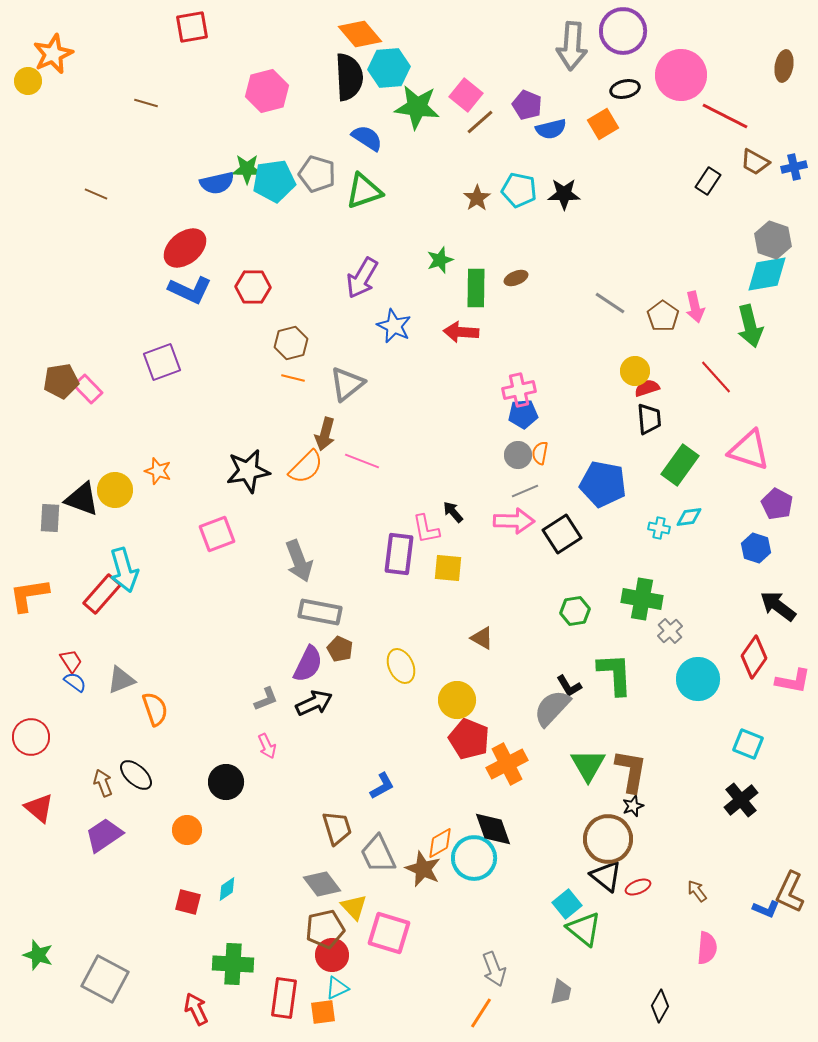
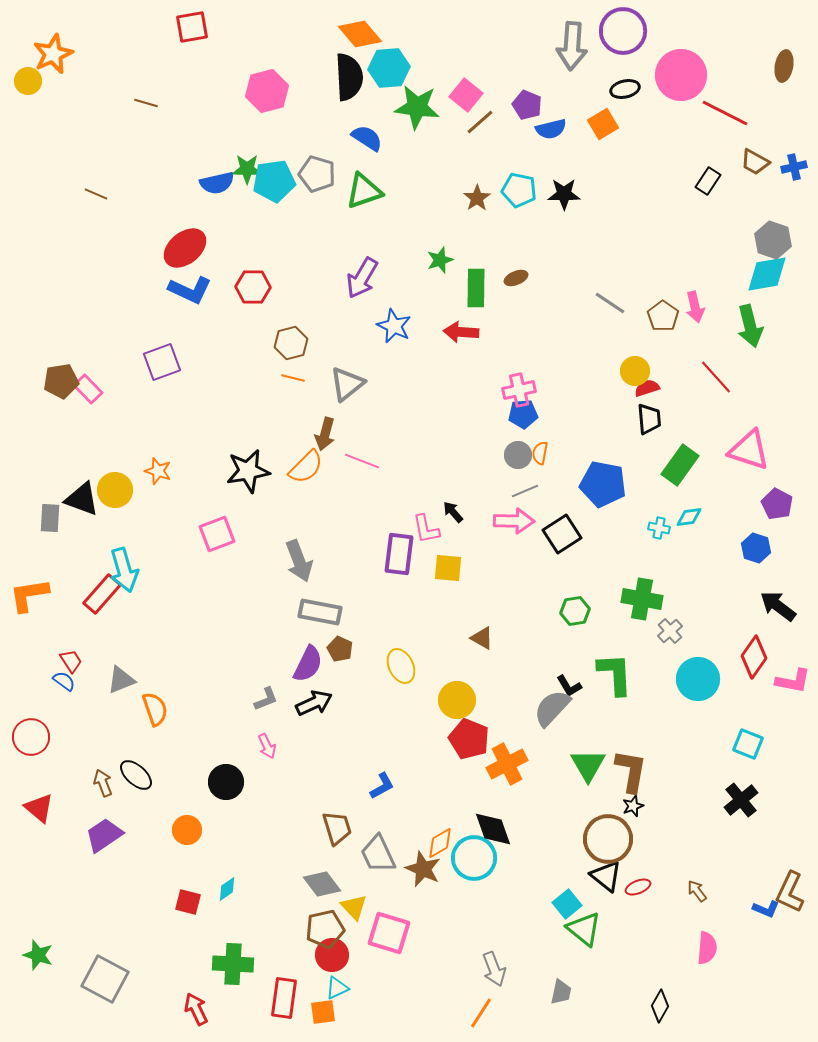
red line at (725, 116): moved 3 px up
blue semicircle at (75, 682): moved 11 px left, 1 px up
